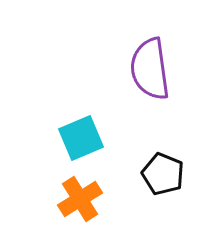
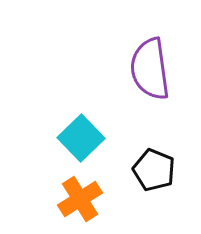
cyan square: rotated 21 degrees counterclockwise
black pentagon: moved 9 px left, 4 px up
